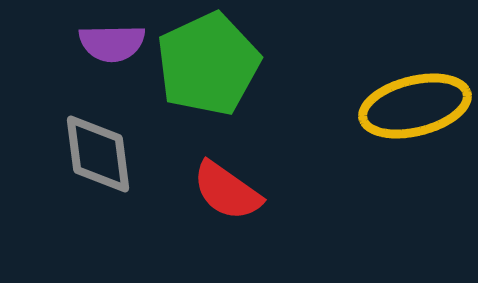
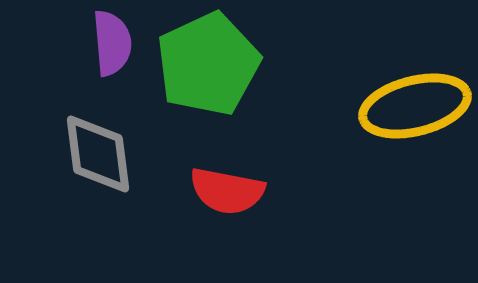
purple semicircle: rotated 94 degrees counterclockwise
red semicircle: rotated 24 degrees counterclockwise
